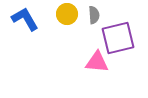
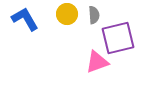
pink triangle: rotated 25 degrees counterclockwise
